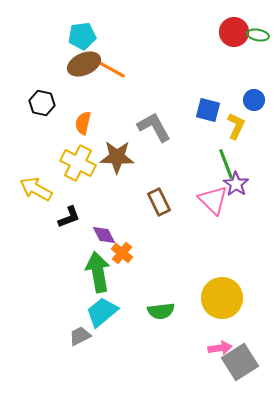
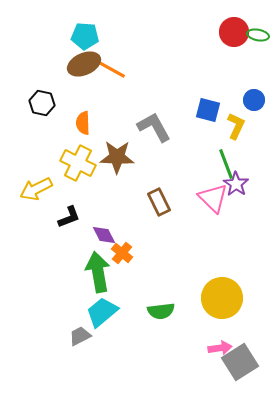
cyan pentagon: moved 3 px right; rotated 12 degrees clockwise
orange semicircle: rotated 15 degrees counterclockwise
yellow arrow: rotated 56 degrees counterclockwise
pink triangle: moved 2 px up
